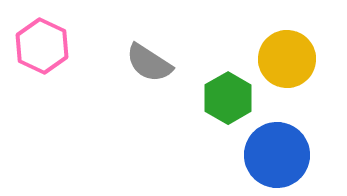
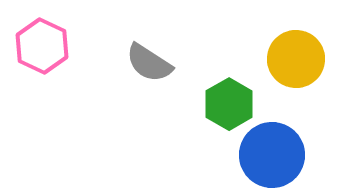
yellow circle: moved 9 px right
green hexagon: moved 1 px right, 6 px down
blue circle: moved 5 px left
